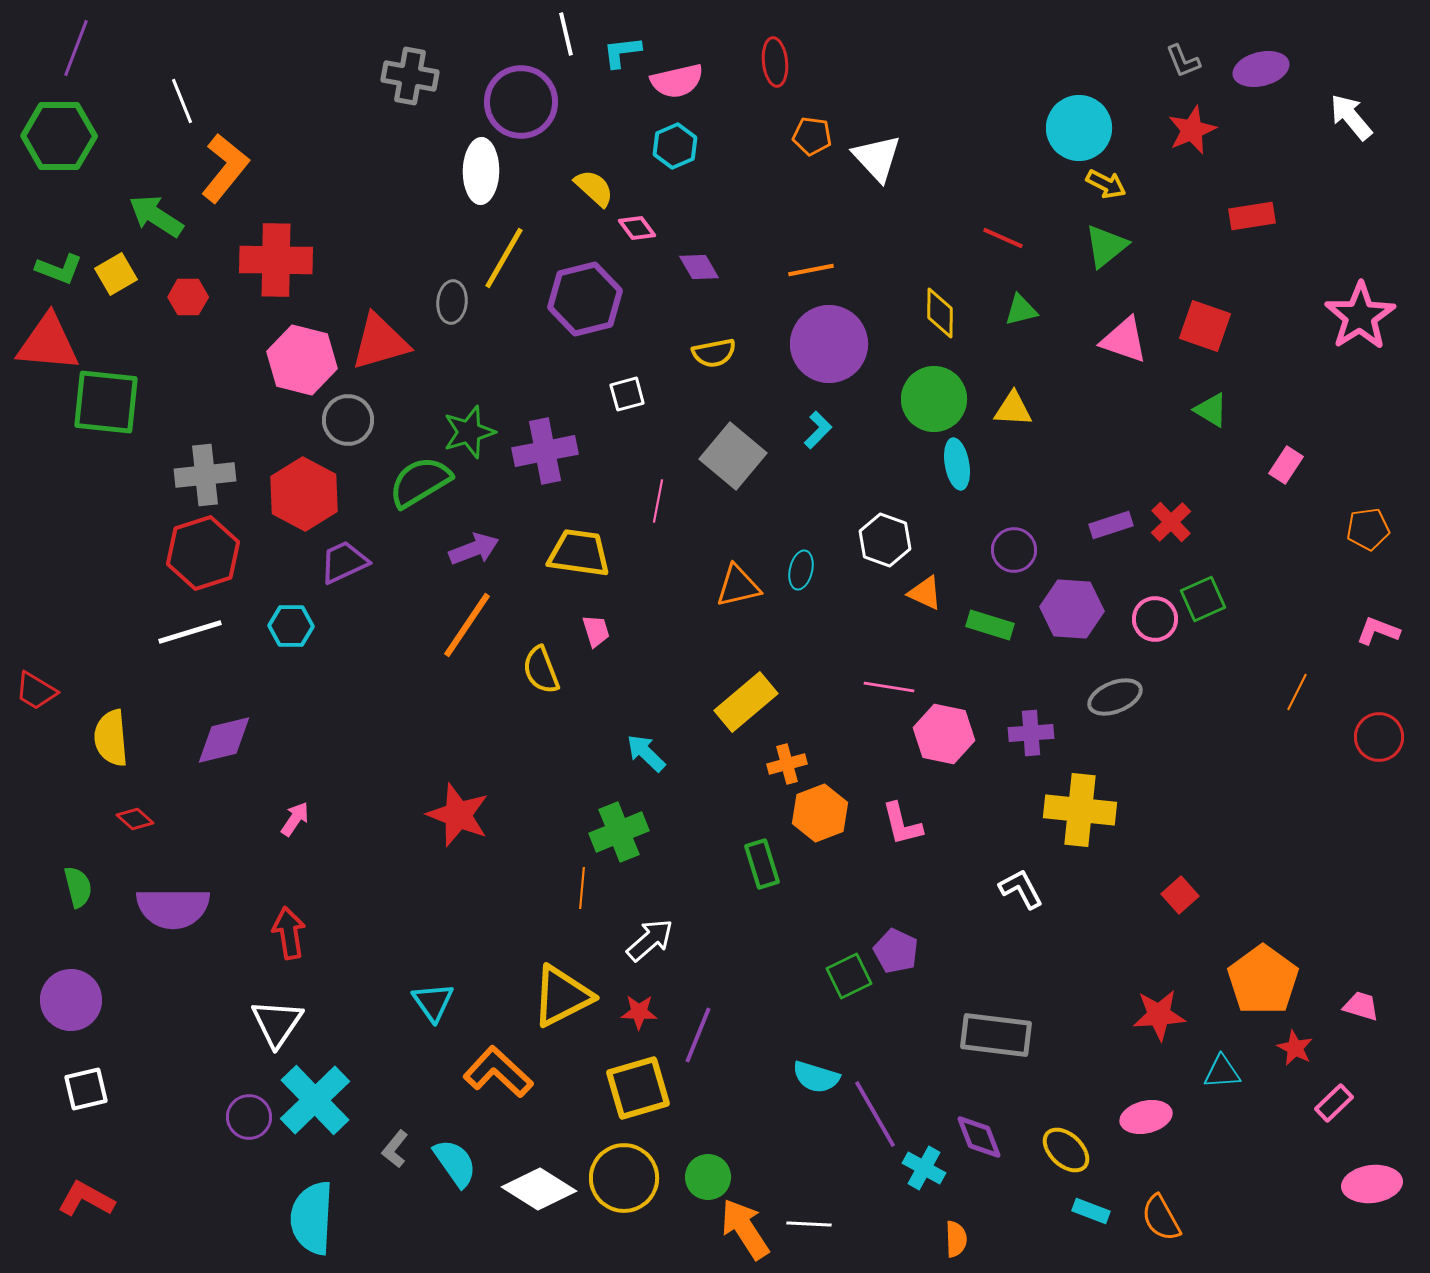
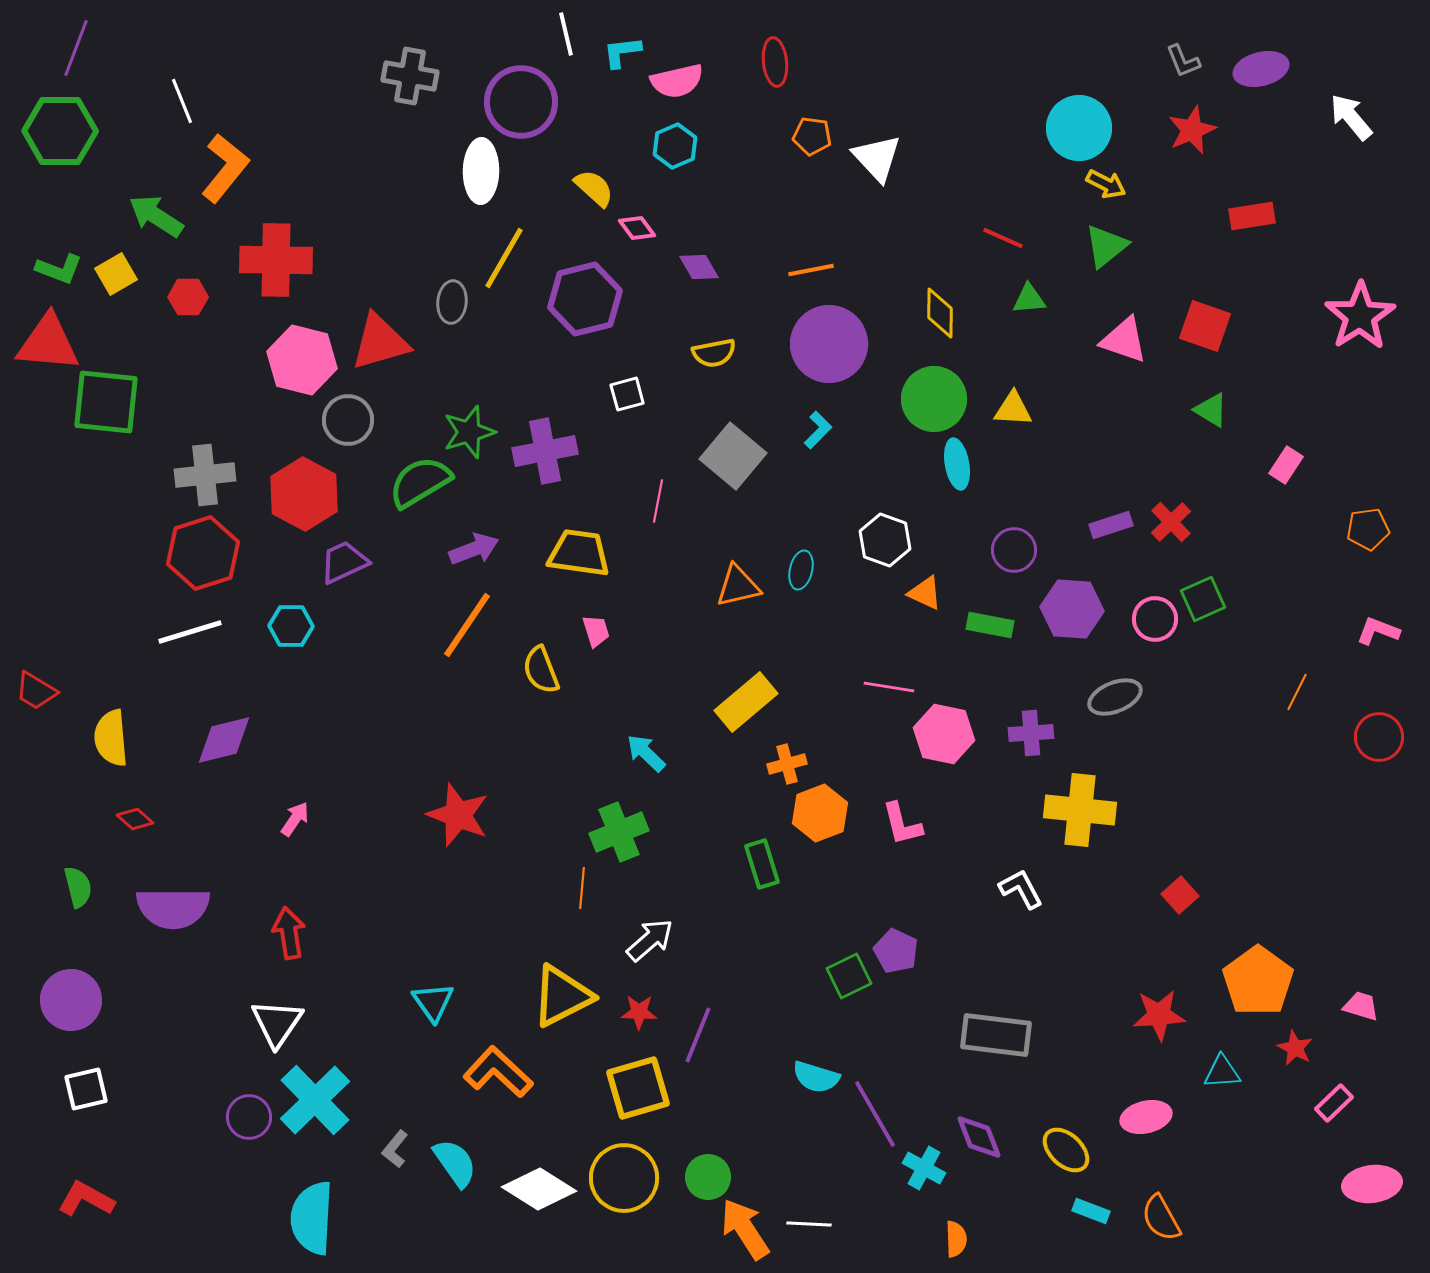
green hexagon at (59, 136): moved 1 px right, 5 px up
green triangle at (1021, 310): moved 8 px right, 11 px up; rotated 9 degrees clockwise
green rectangle at (990, 625): rotated 6 degrees counterclockwise
orange pentagon at (1263, 980): moved 5 px left, 1 px down
